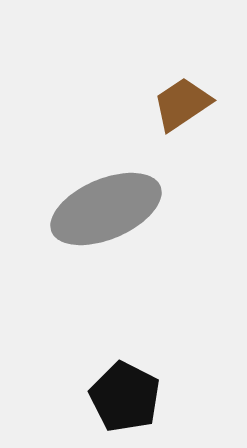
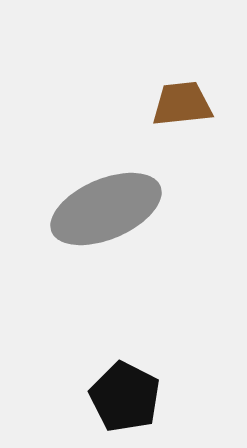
brown trapezoid: rotated 28 degrees clockwise
